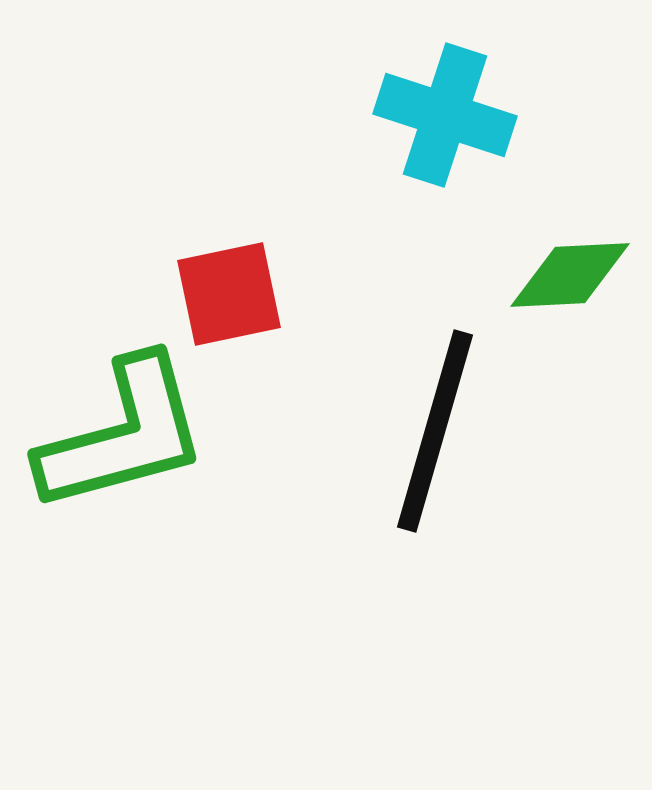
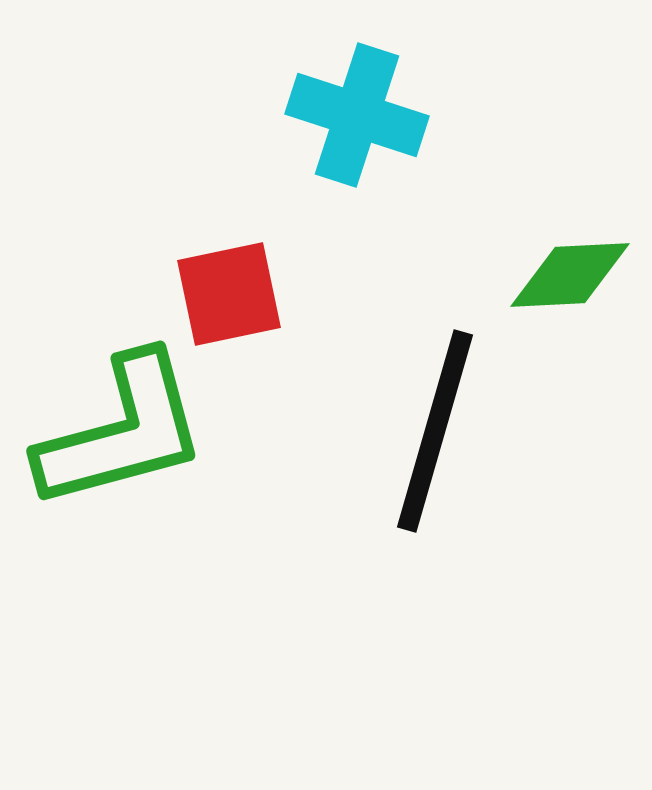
cyan cross: moved 88 px left
green L-shape: moved 1 px left, 3 px up
